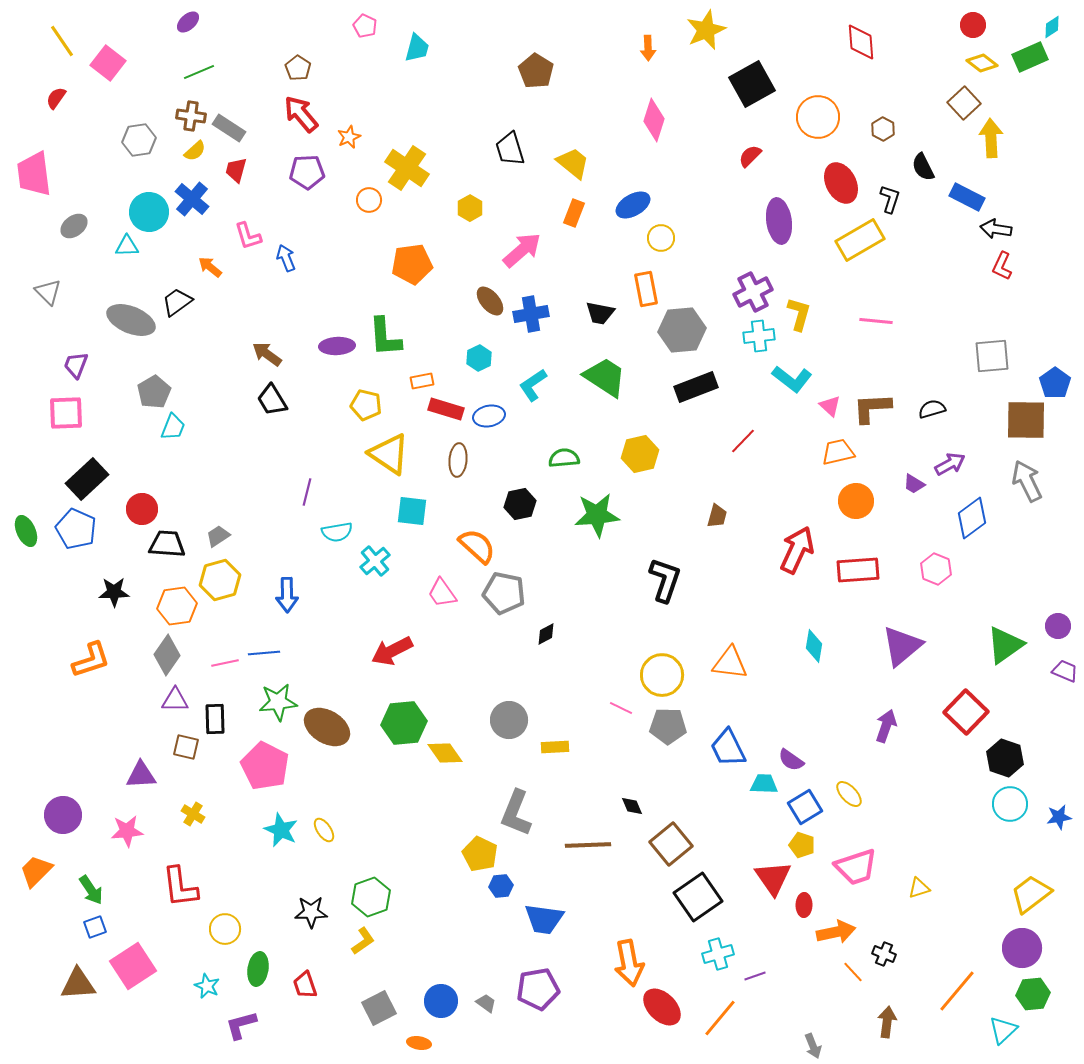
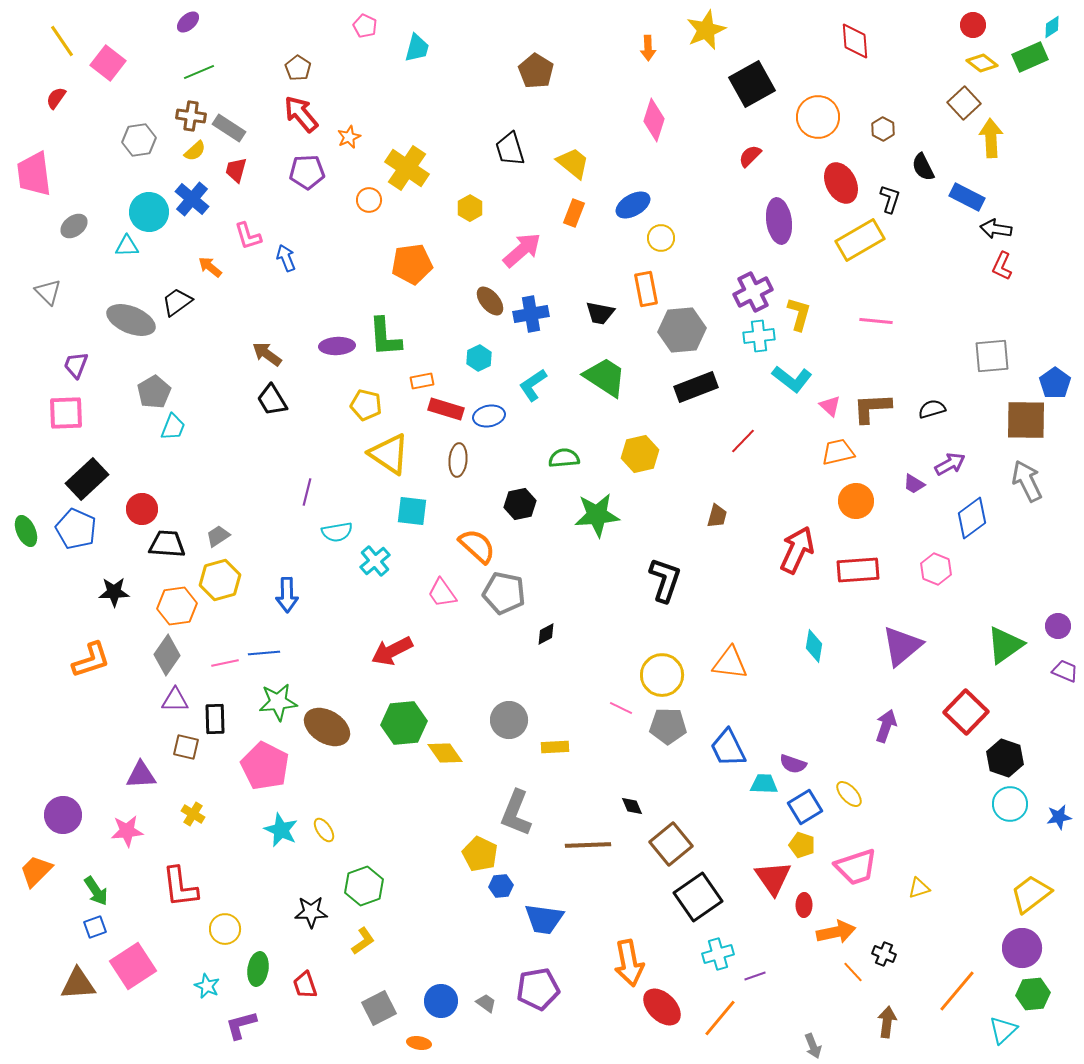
red diamond at (861, 42): moved 6 px left, 1 px up
purple semicircle at (791, 760): moved 2 px right, 4 px down; rotated 16 degrees counterclockwise
green arrow at (91, 890): moved 5 px right, 1 px down
green hexagon at (371, 897): moved 7 px left, 11 px up
